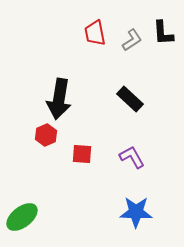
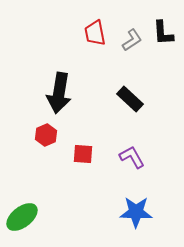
black arrow: moved 6 px up
red square: moved 1 px right
